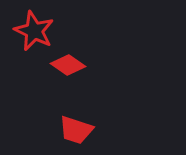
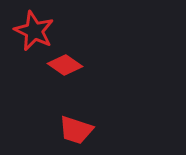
red diamond: moved 3 px left
